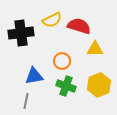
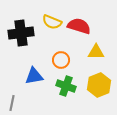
yellow semicircle: moved 2 px down; rotated 48 degrees clockwise
yellow triangle: moved 1 px right, 3 px down
orange circle: moved 1 px left, 1 px up
gray line: moved 14 px left, 2 px down
